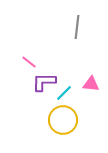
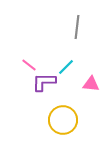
pink line: moved 3 px down
cyan line: moved 2 px right, 26 px up
